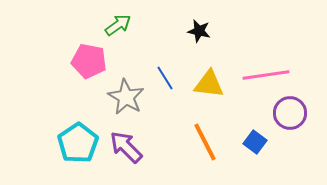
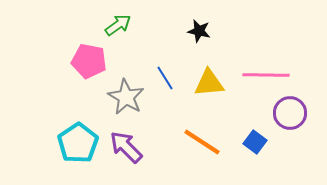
pink line: rotated 9 degrees clockwise
yellow triangle: moved 1 px up; rotated 12 degrees counterclockwise
orange line: moved 3 px left; rotated 30 degrees counterclockwise
